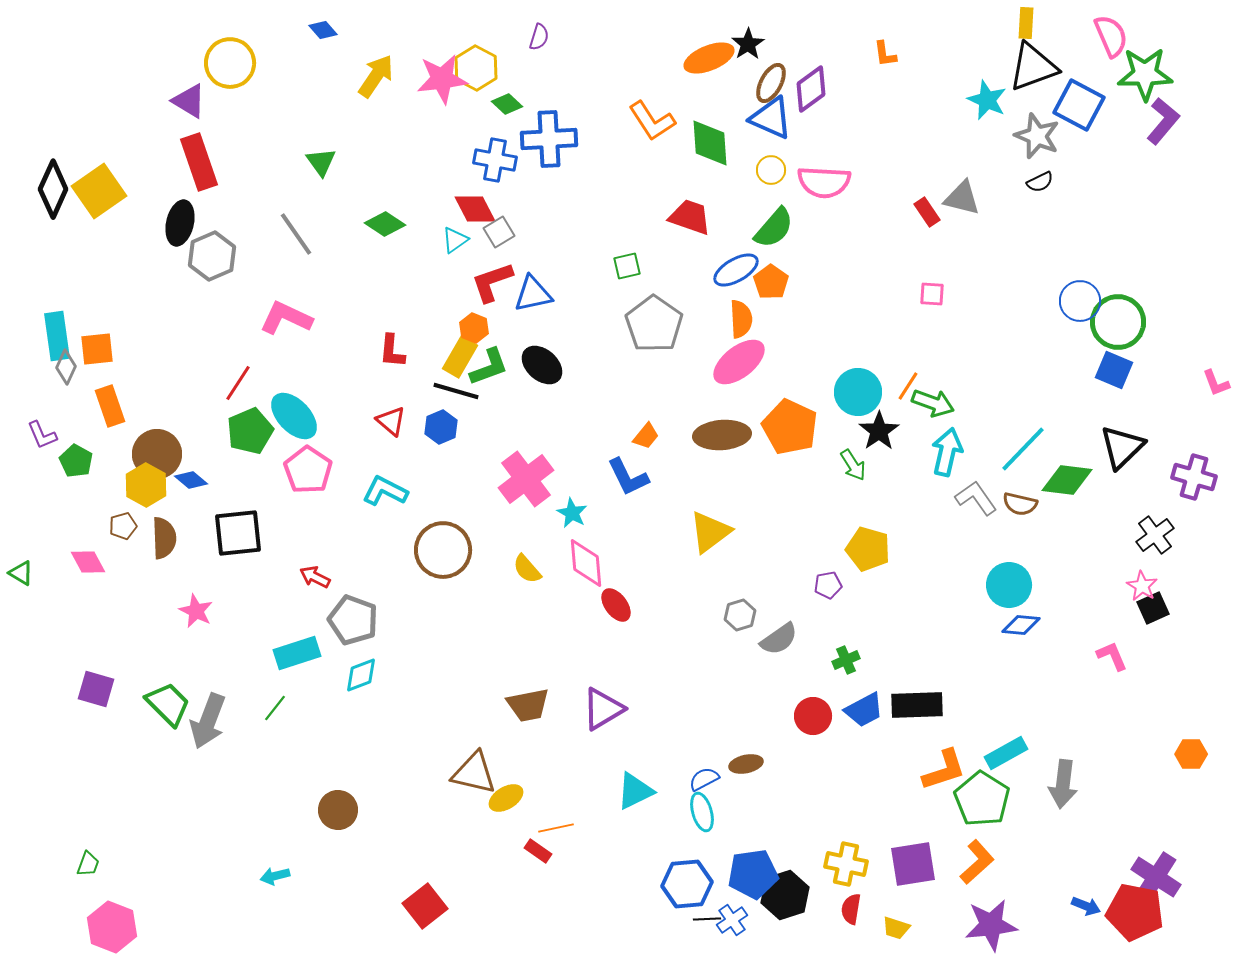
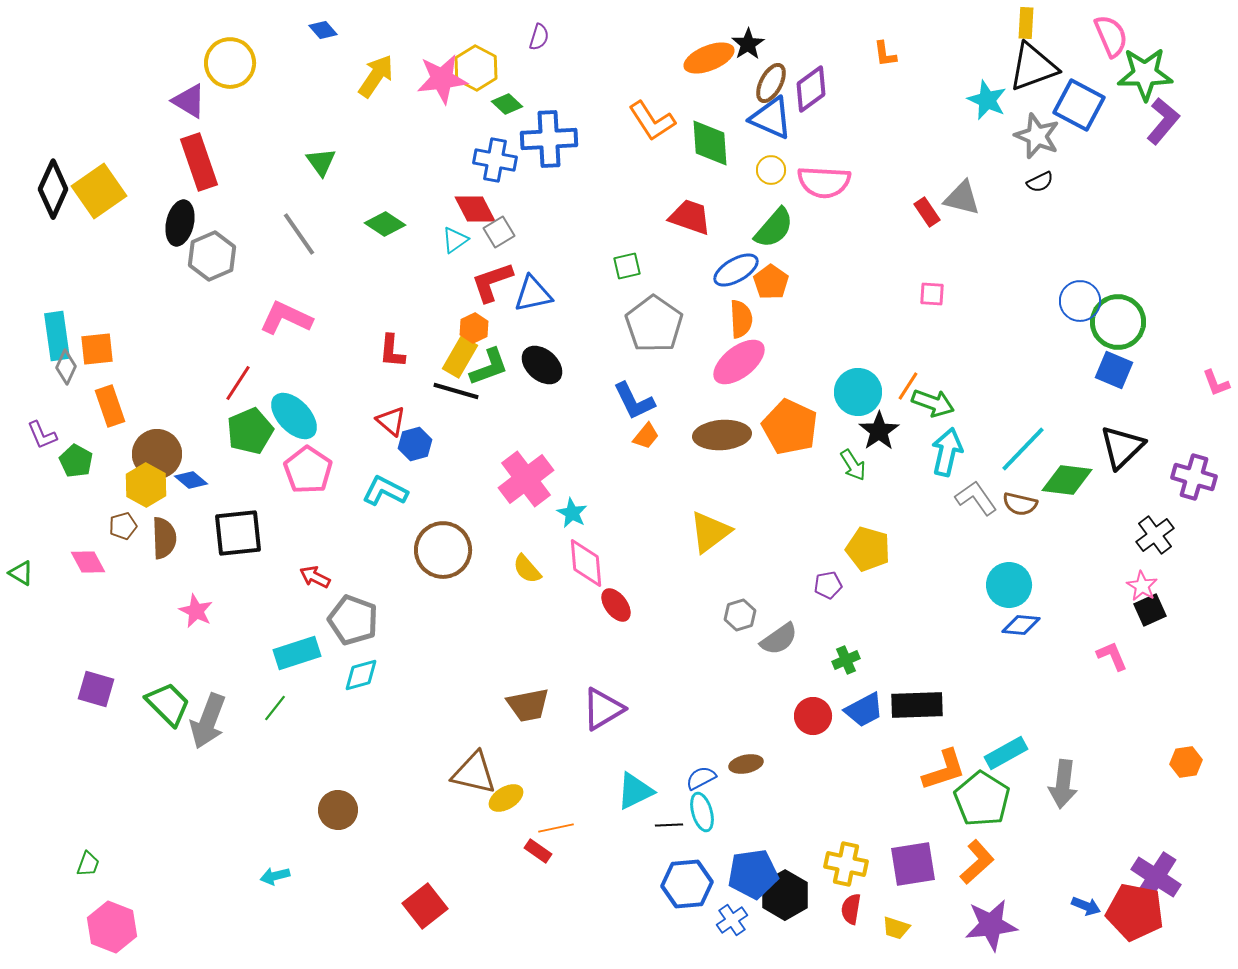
gray line at (296, 234): moved 3 px right
orange hexagon at (474, 328): rotated 12 degrees clockwise
blue hexagon at (441, 427): moved 26 px left, 17 px down; rotated 8 degrees clockwise
blue L-shape at (628, 477): moved 6 px right, 76 px up
black square at (1153, 608): moved 3 px left, 2 px down
cyan diamond at (361, 675): rotated 6 degrees clockwise
orange hexagon at (1191, 754): moved 5 px left, 8 px down; rotated 8 degrees counterclockwise
blue semicircle at (704, 779): moved 3 px left, 1 px up
black hexagon at (785, 895): rotated 12 degrees counterclockwise
black line at (707, 919): moved 38 px left, 94 px up
